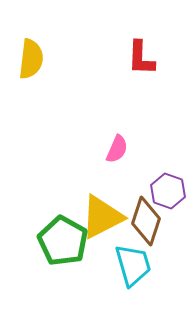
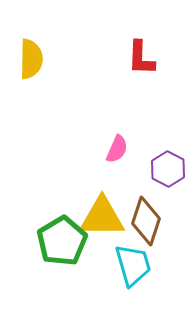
yellow semicircle: rotated 6 degrees counterclockwise
purple hexagon: moved 22 px up; rotated 8 degrees clockwise
yellow triangle: rotated 27 degrees clockwise
green pentagon: moved 1 px left; rotated 12 degrees clockwise
